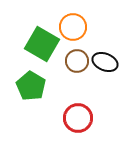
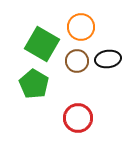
orange circle: moved 8 px right
black ellipse: moved 3 px right, 3 px up; rotated 30 degrees counterclockwise
green pentagon: moved 3 px right, 2 px up
